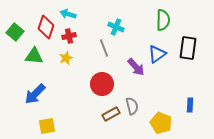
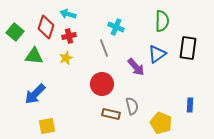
green semicircle: moved 1 px left, 1 px down
brown rectangle: rotated 42 degrees clockwise
